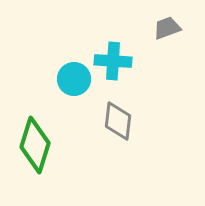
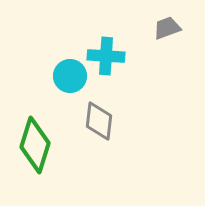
cyan cross: moved 7 px left, 5 px up
cyan circle: moved 4 px left, 3 px up
gray diamond: moved 19 px left
